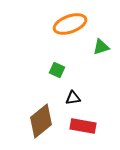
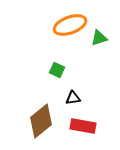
orange ellipse: moved 1 px down
green triangle: moved 2 px left, 9 px up
